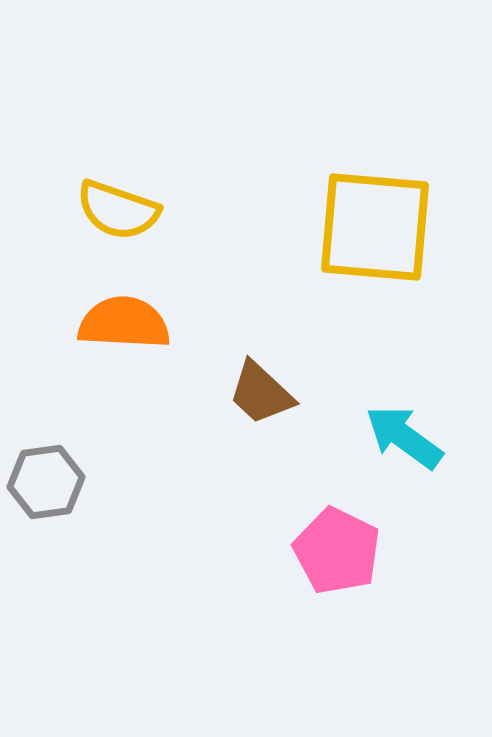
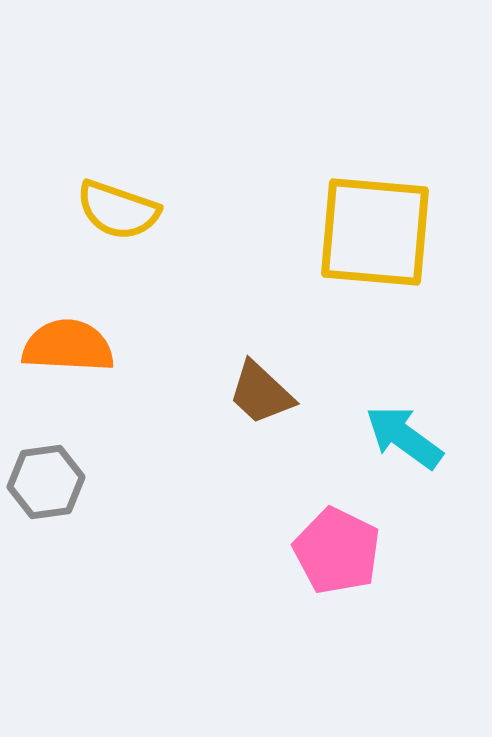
yellow square: moved 5 px down
orange semicircle: moved 56 px left, 23 px down
